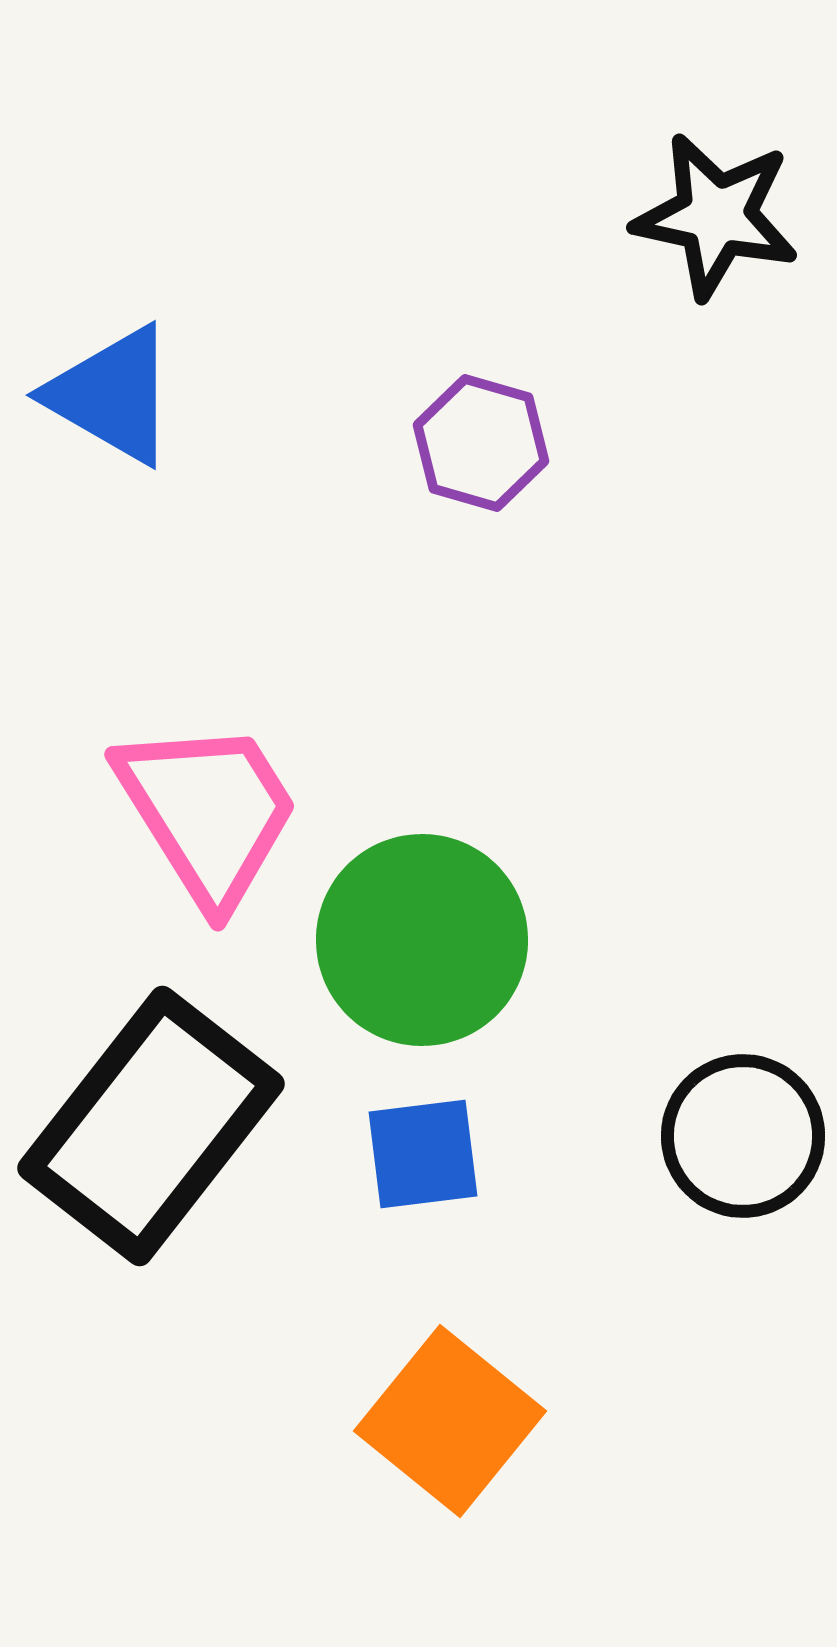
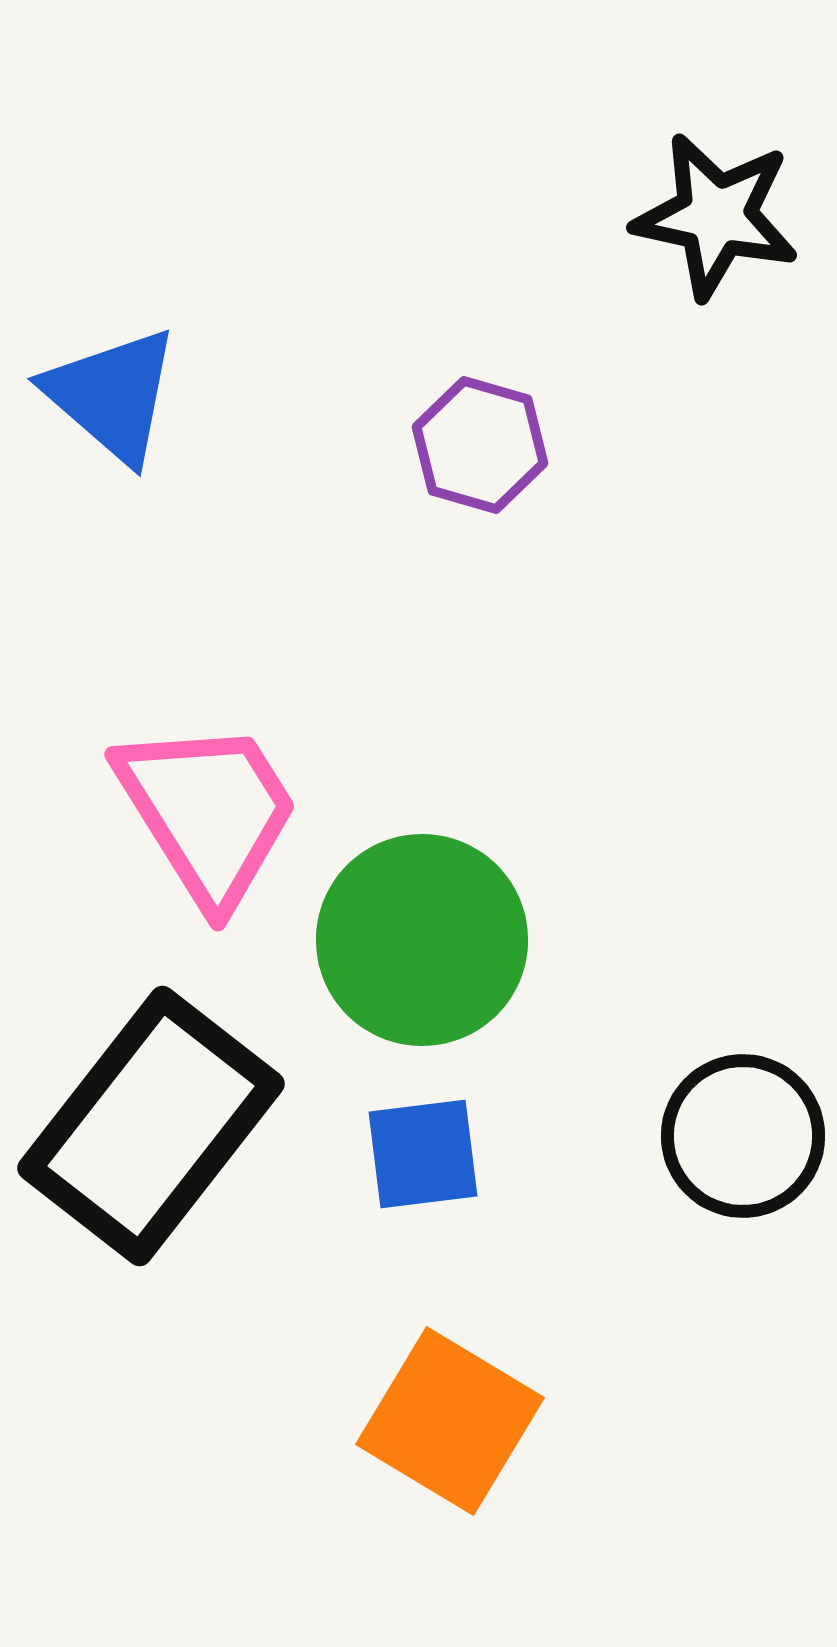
blue triangle: rotated 11 degrees clockwise
purple hexagon: moved 1 px left, 2 px down
orange square: rotated 8 degrees counterclockwise
